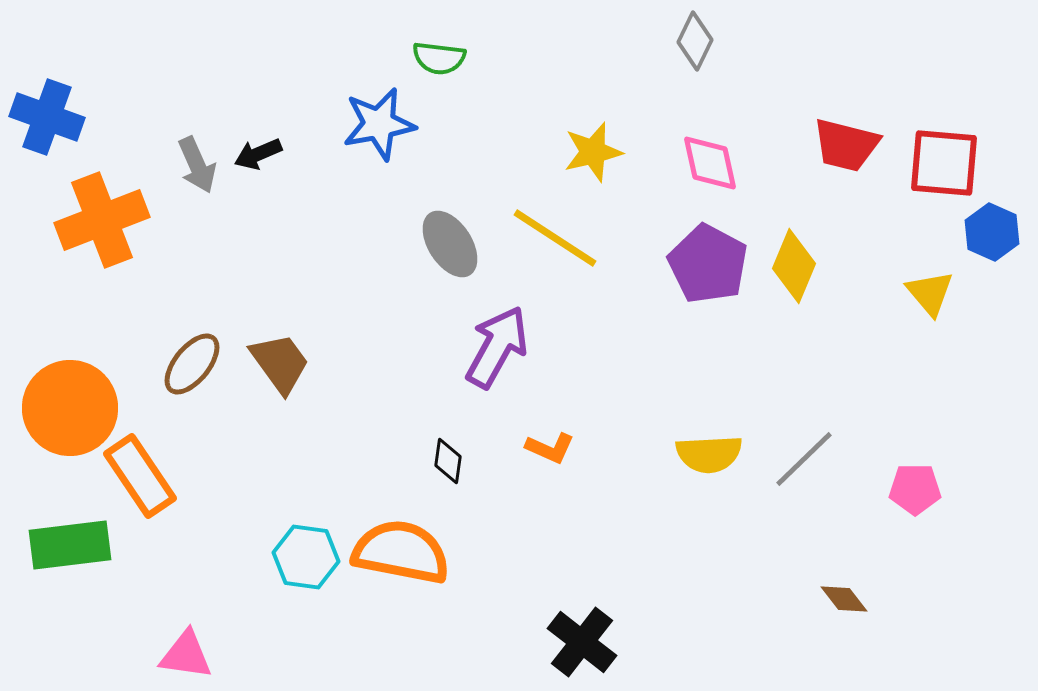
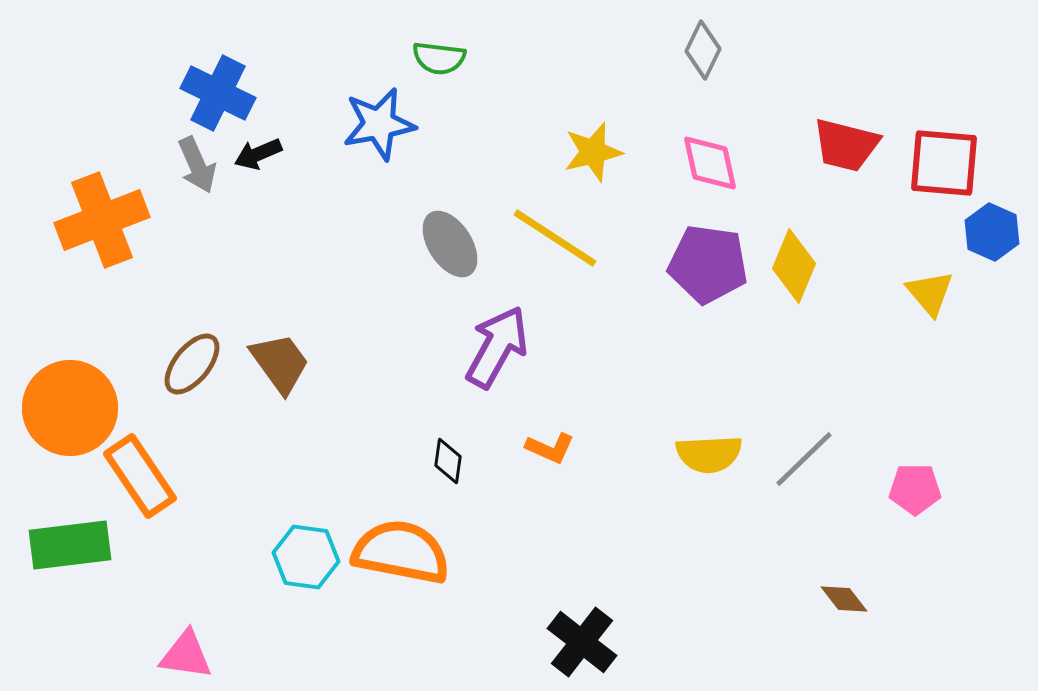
gray diamond: moved 8 px right, 9 px down
blue cross: moved 171 px right, 24 px up; rotated 6 degrees clockwise
purple pentagon: rotated 20 degrees counterclockwise
